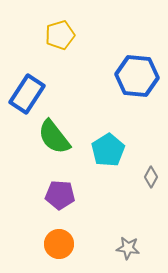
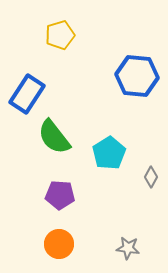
cyan pentagon: moved 1 px right, 3 px down
